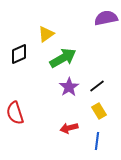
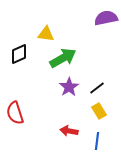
yellow triangle: rotated 42 degrees clockwise
black line: moved 2 px down
red arrow: moved 3 px down; rotated 24 degrees clockwise
